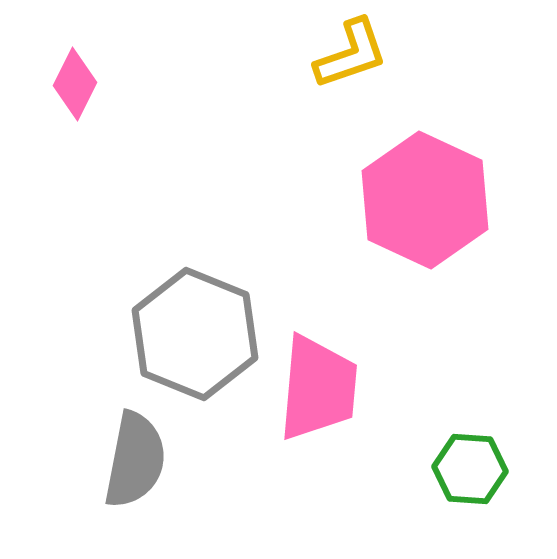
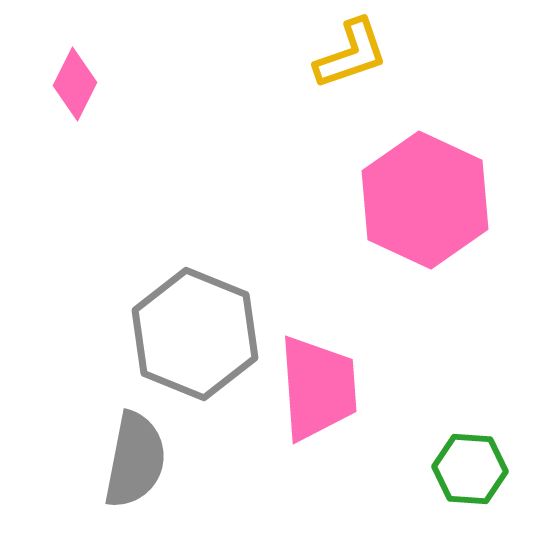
pink trapezoid: rotated 9 degrees counterclockwise
